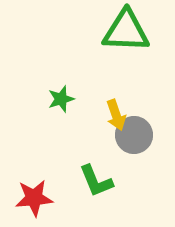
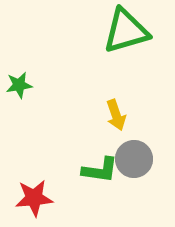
green triangle: rotated 18 degrees counterclockwise
green star: moved 42 px left, 14 px up; rotated 8 degrees clockwise
gray circle: moved 24 px down
green L-shape: moved 4 px right, 11 px up; rotated 60 degrees counterclockwise
